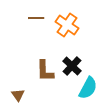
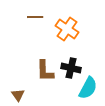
brown line: moved 1 px left, 1 px up
orange cross: moved 4 px down
black cross: moved 1 px left, 2 px down; rotated 30 degrees counterclockwise
